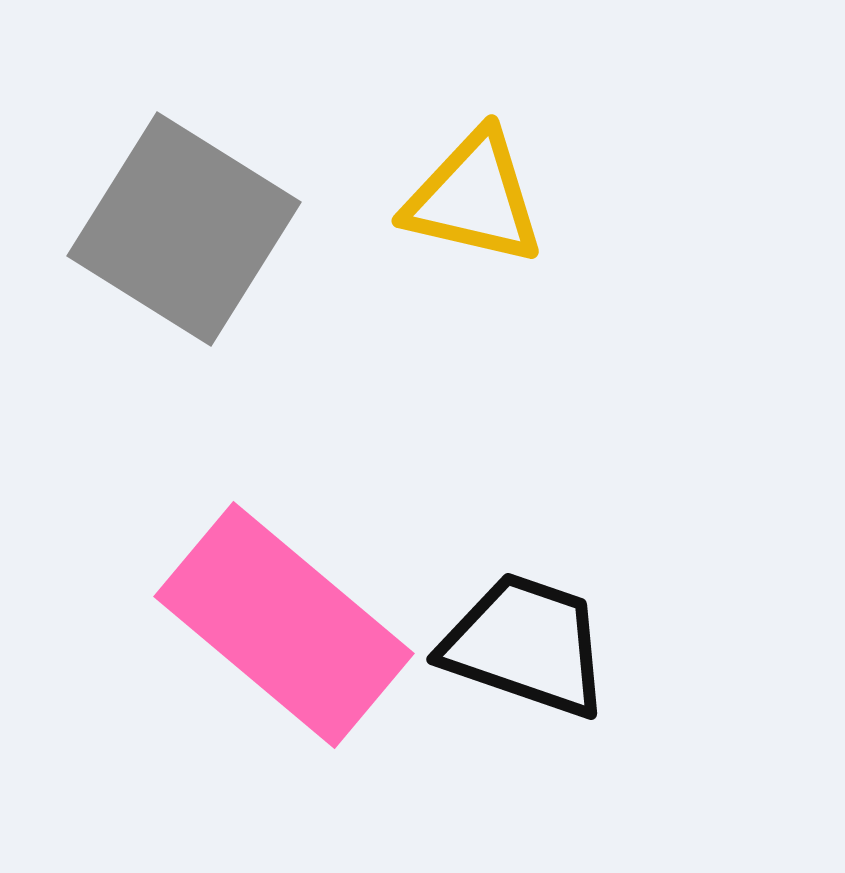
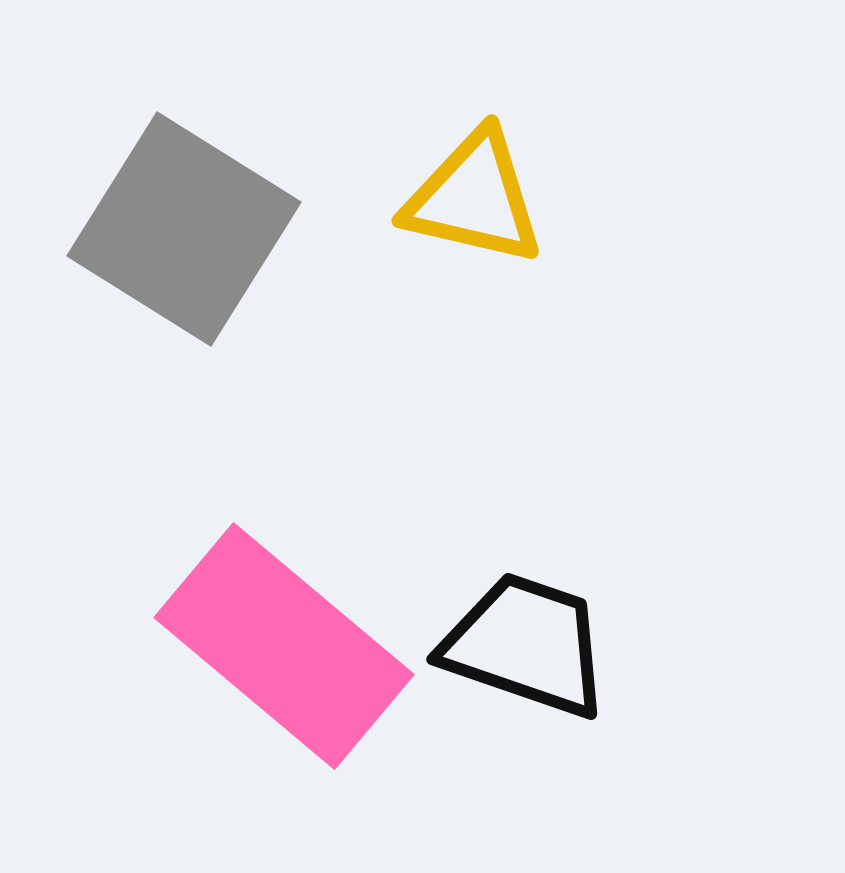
pink rectangle: moved 21 px down
